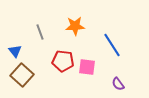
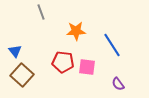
orange star: moved 1 px right, 5 px down
gray line: moved 1 px right, 20 px up
red pentagon: moved 1 px down
